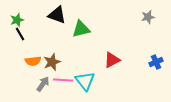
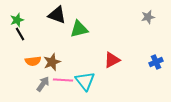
green triangle: moved 2 px left
